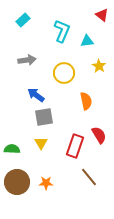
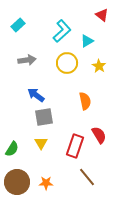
cyan rectangle: moved 5 px left, 5 px down
cyan L-shape: rotated 25 degrees clockwise
cyan triangle: rotated 24 degrees counterclockwise
yellow circle: moved 3 px right, 10 px up
orange semicircle: moved 1 px left
green semicircle: rotated 119 degrees clockwise
brown line: moved 2 px left
